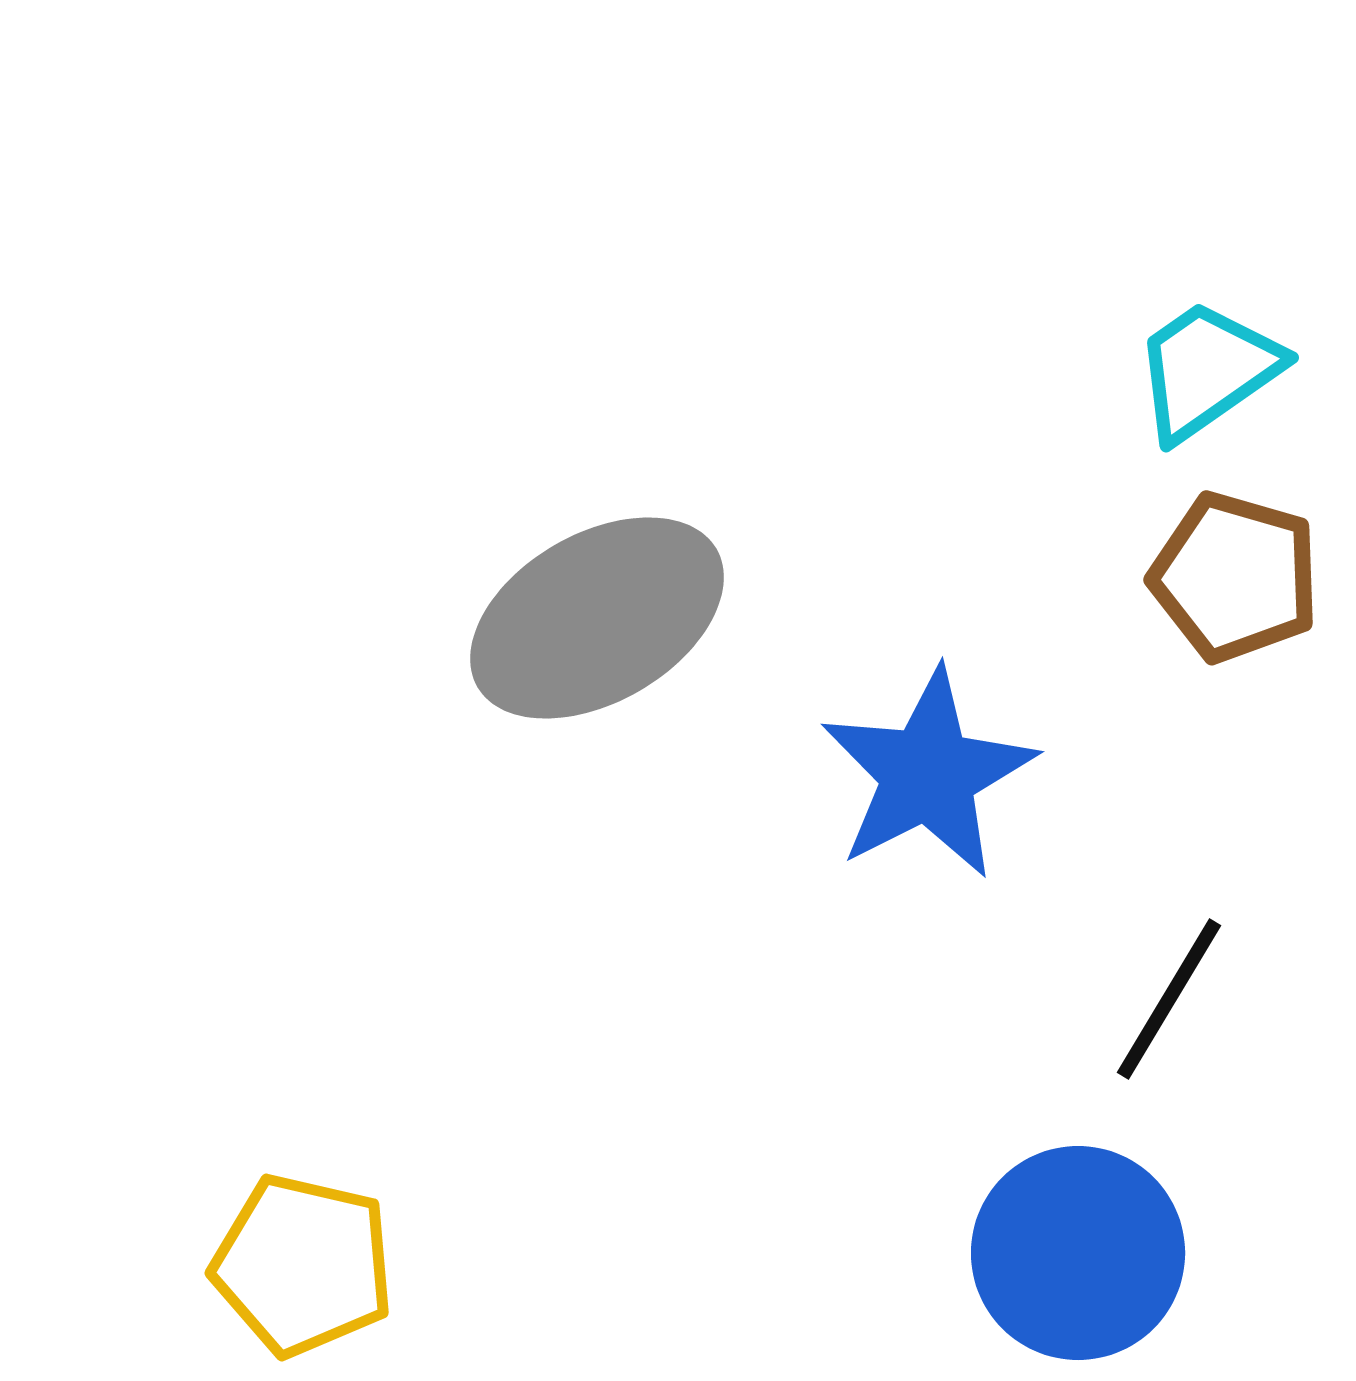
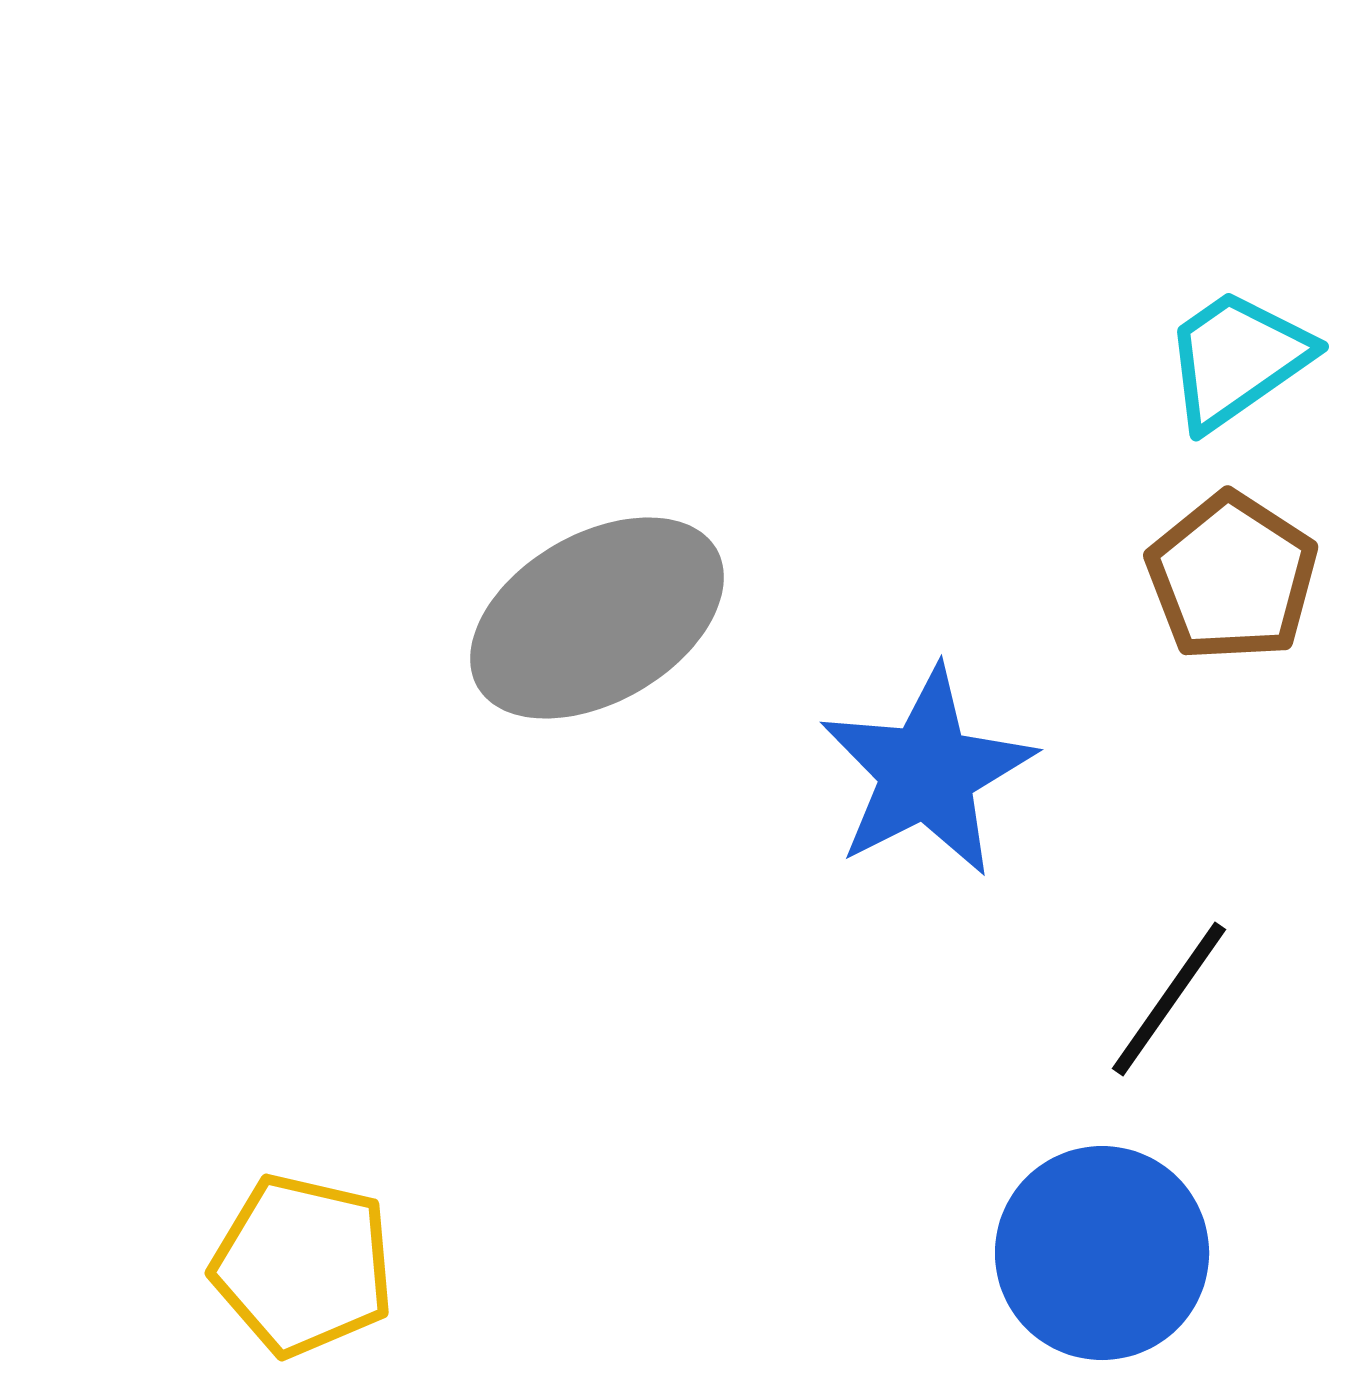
cyan trapezoid: moved 30 px right, 11 px up
brown pentagon: moved 3 px left; rotated 17 degrees clockwise
blue star: moved 1 px left, 2 px up
black line: rotated 4 degrees clockwise
blue circle: moved 24 px right
